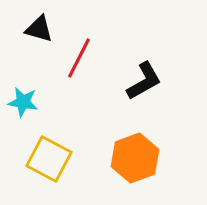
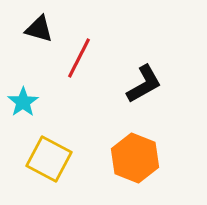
black L-shape: moved 3 px down
cyan star: rotated 28 degrees clockwise
orange hexagon: rotated 18 degrees counterclockwise
